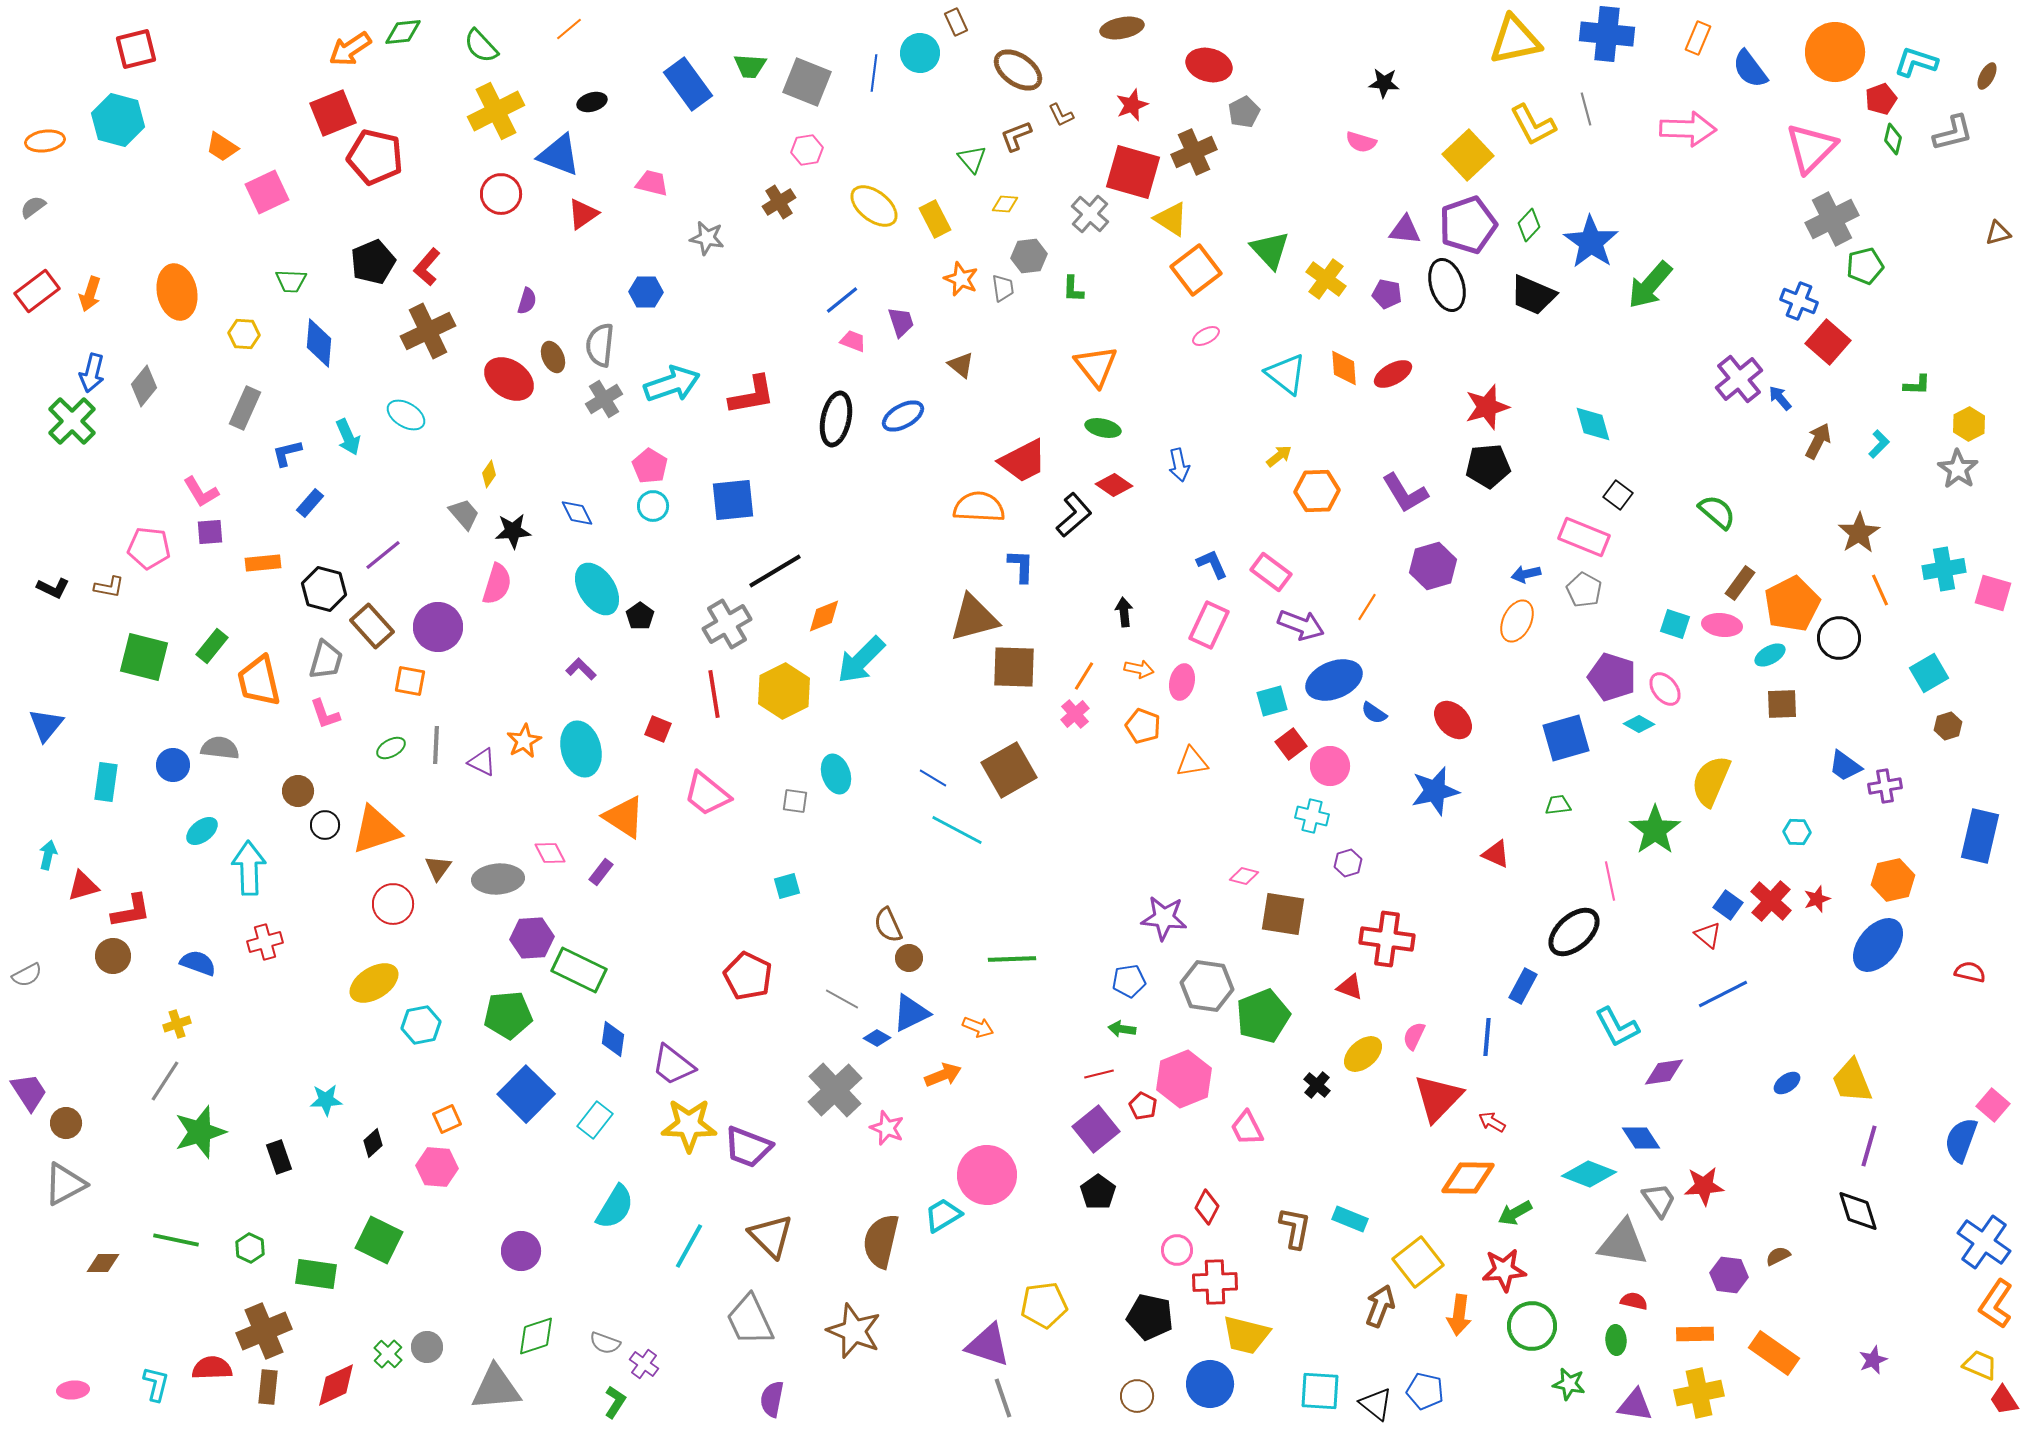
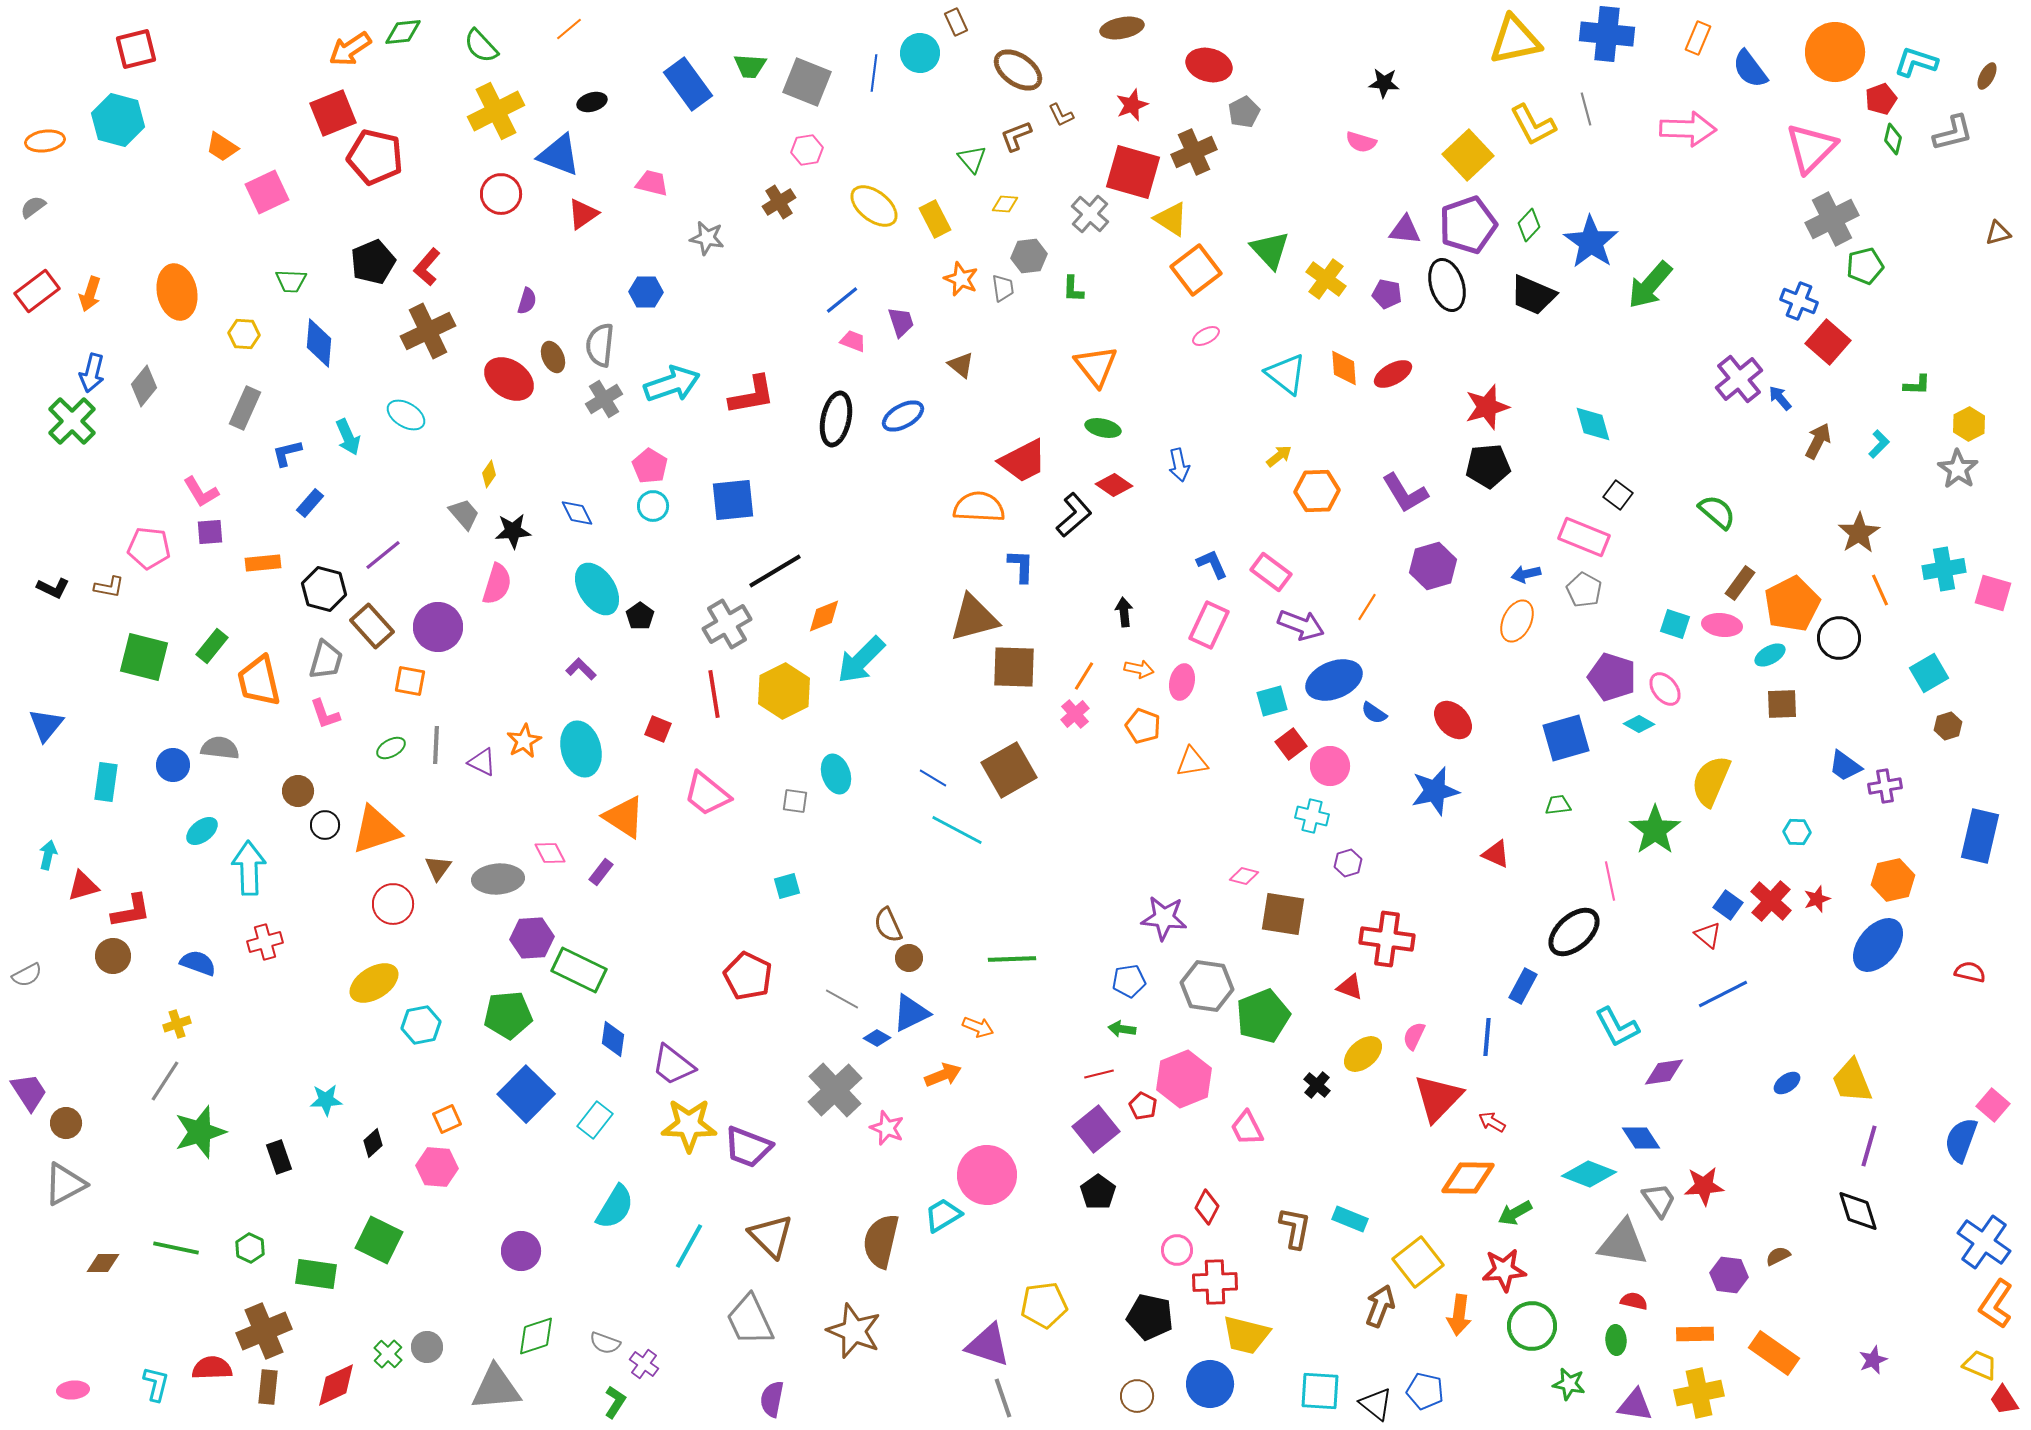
green line at (176, 1240): moved 8 px down
